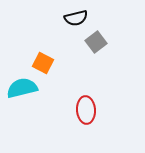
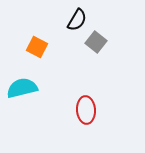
black semicircle: moved 1 px right, 2 px down; rotated 45 degrees counterclockwise
gray square: rotated 15 degrees counterclockwise
orange square: moved 6 px left, 16 px up
